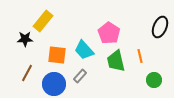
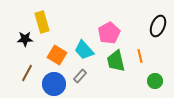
yellow rectangle: moved 1 px left, 1 px down; rotated 55 degrees counterclockwise
black ellipse: moved 2 px left, 1 px up
pink pentagon: rotated 10 degrees clockwise
orange square: rotated 24 degrees clockwise
green circle: moved 1 px right, 1 px down
